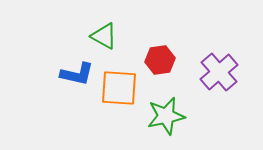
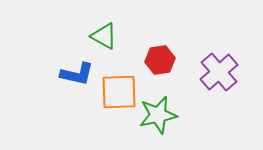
orange square: moved 4 px down; rotated 6 degrees counterclockwise
green star: moved 8 px left, 1 px up
